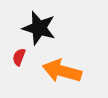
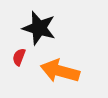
orange arrow: moved 2 px left
